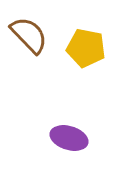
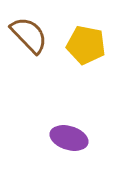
yellow pentagon: moved 3 px up
